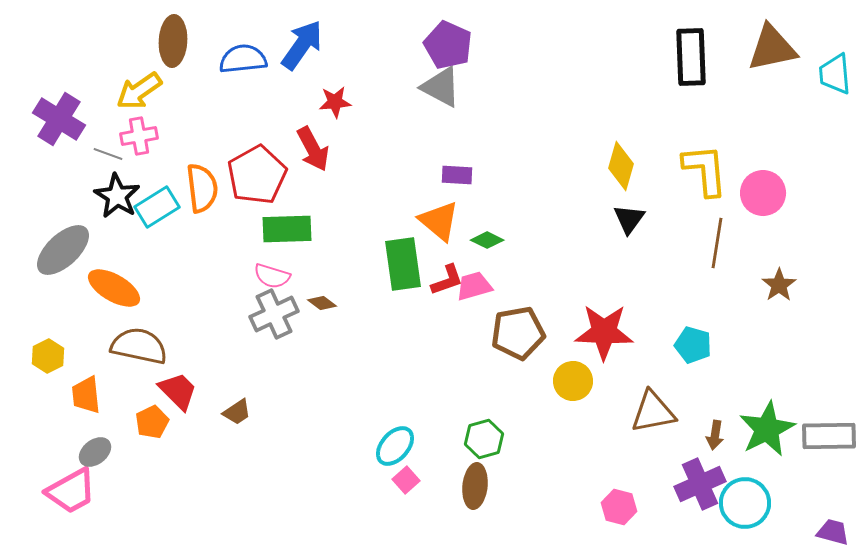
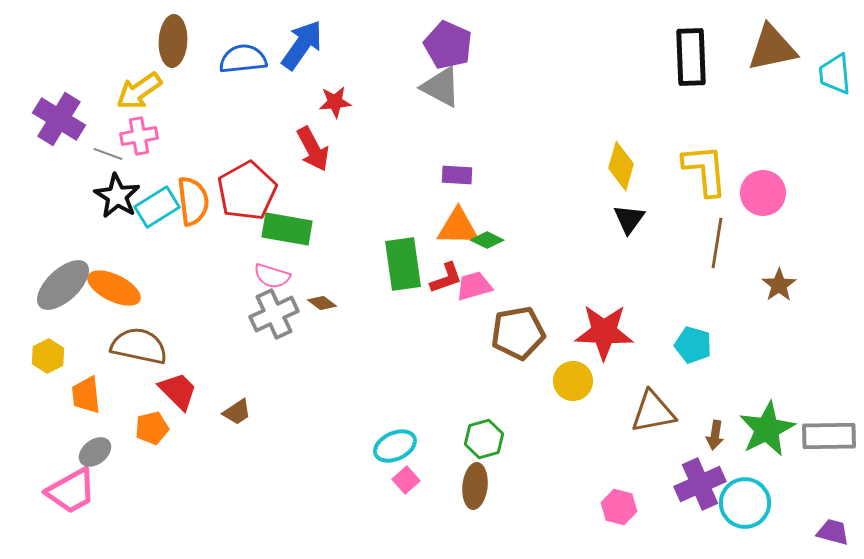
red pentagon at (257, 175): moved 10 px left, 16 px down
orange semicircle at (202, 188): moved 9 px left, 13 px down
orange triangle at (439, 221): moved 19 px right, 6 px down; rotated 39 degrees counterclockwise
green rectangle at (287, 229): rotated 12 degrees clockwise
gray ellipse at (63, 250): moved 35 px down
red L-shape at (447, 280): moved 1 px left, 2 px up
orange ellipse at (114, 288): rotated 4 degrees counterclockwise
orange pentagon at (152, 422): moved 6 px down; rotated 12 degrees clockwise
cyan ellipse at (395, 446): rotated 24 degrees clockwise
